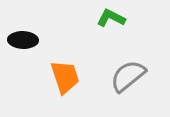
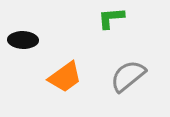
green L-shape: rotated 32 degrees counterclockwise
orange trapezoid: rotated 72 degrees clockwise
